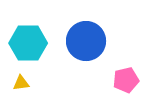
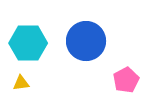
pink pentagon: rotated 15 degrees counterclockwise
